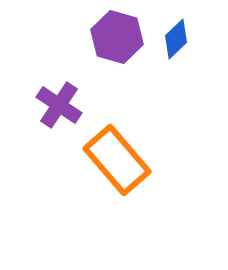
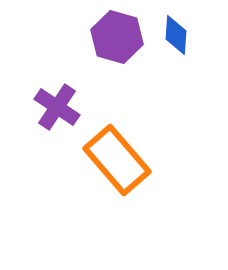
blue diamond: moved 4 px up; rotated 42 degrees counterclockwise
purple cross: moved 2 px left, 2 px down
